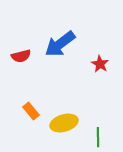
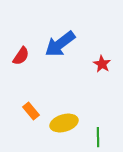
red semicircle: rotated 42 degrees counterclockwise
red star: moved 2 px right
